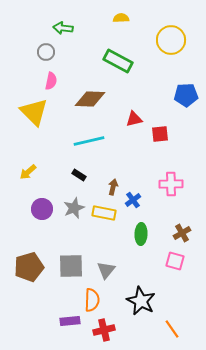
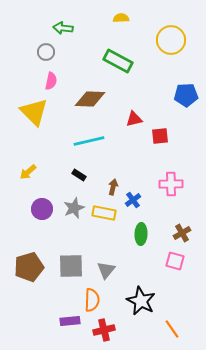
red square: moved 2 px down
